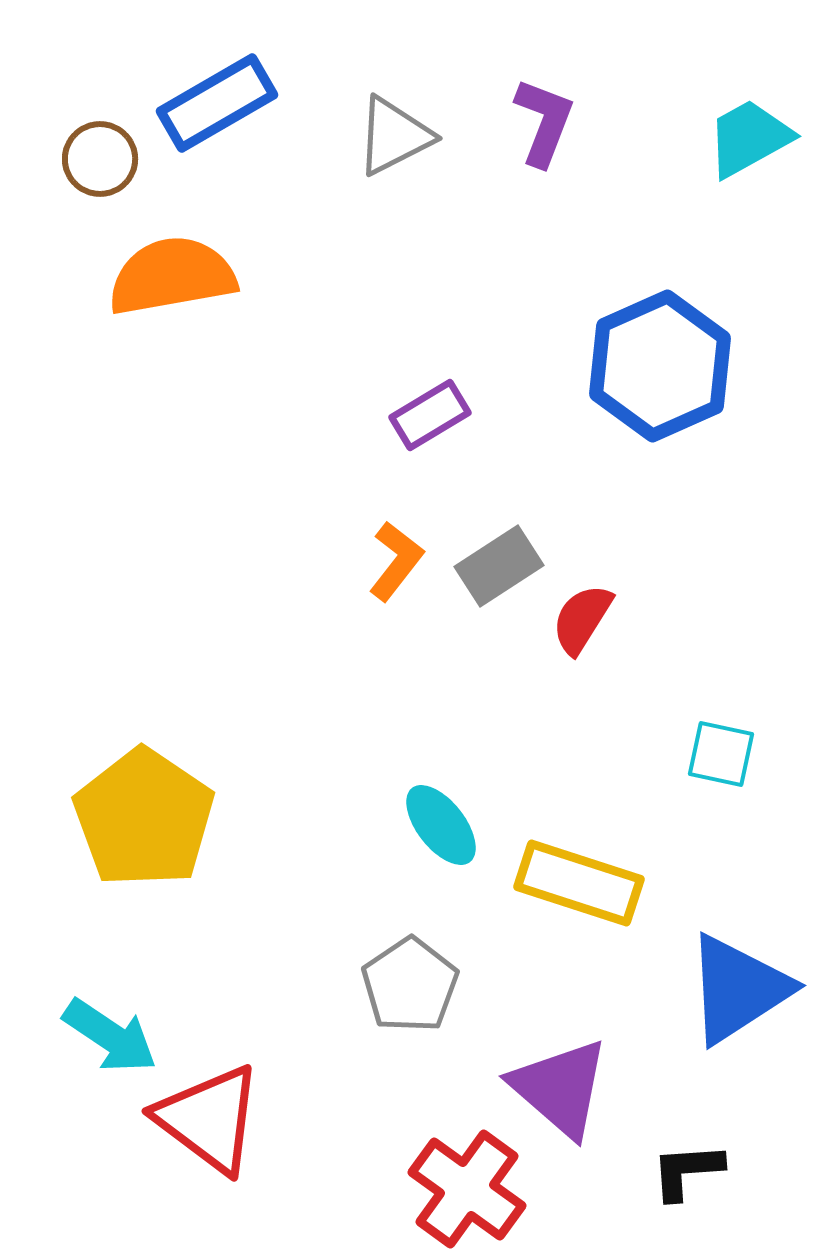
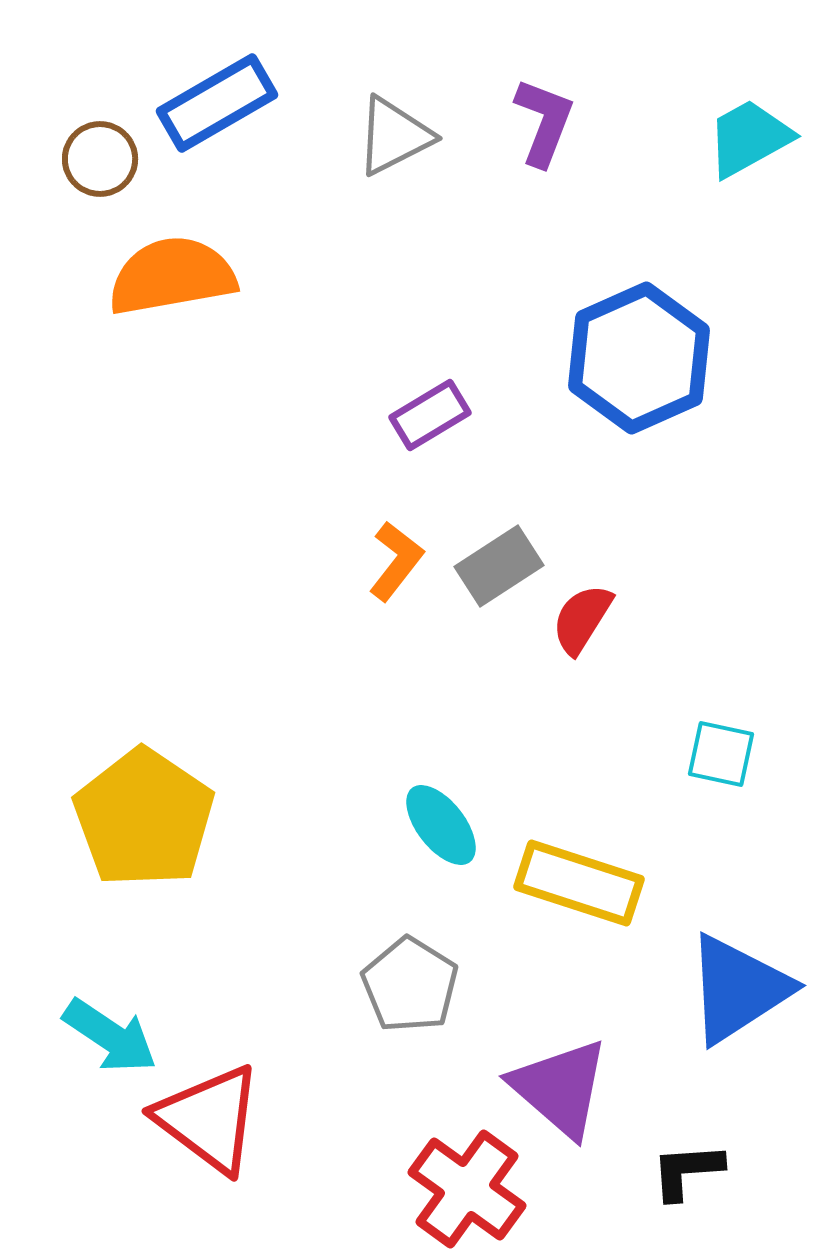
blue hexagon: moved 21 px left, 8 px up
gray pentagon: rotated 6 degrees counterclockwise
